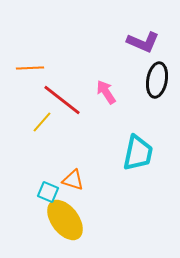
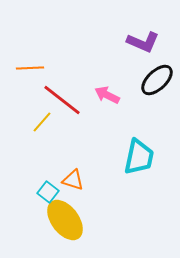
black ellipse: rotated 36 degrees clockwise
pink arrow: moved 1 px right, 3 px down; rotated 30 degrees counterclockwise
cyan trapezoid: moved 1 px right, 4 px down
cyan square: rotated 15 degrees clockwise
